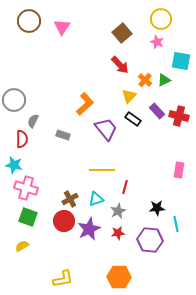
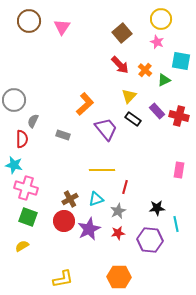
orange cross: moved 10 px up
